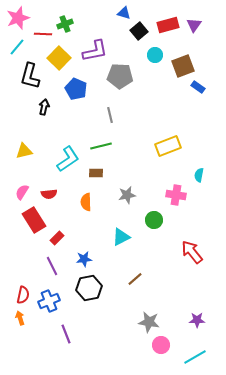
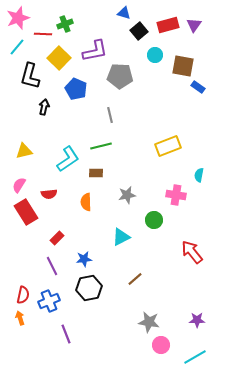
brown square at (183, 66): rotated 30 degrees clockwise
pink semicircle at (22, 192): moved 3 px left, 7 px up
red rectangle at (34, 220): moved 8 px left, 8 px up
